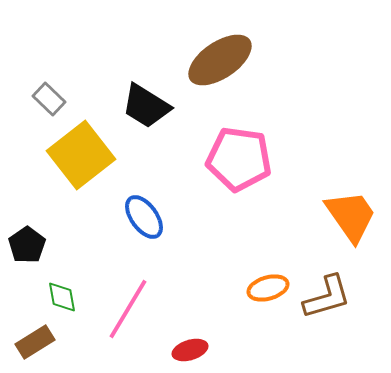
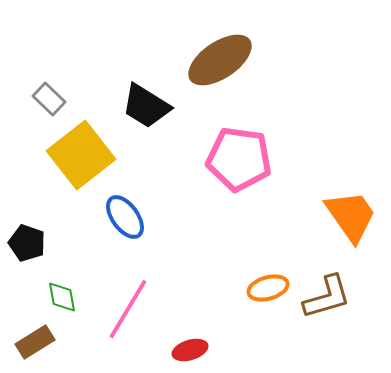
blue ellipse: moved 19 px left
black pentagon: moved 2 px up; rotated 18 degrees counterclockwise
